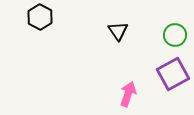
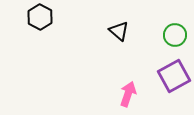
black triangle: moved 1 px right; rotated 15 degrees counterclockwise
purple square: moved 1 px right, 2 px down
